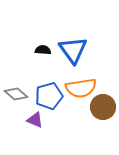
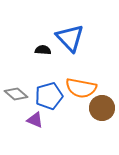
blue triangle: moved 3 px left, 12 px up; rotated 8 degrees counterclockwise
orange semicircle: rotated 20 degrees clockwise
brown circle: moved 1 px left, 1 px down
